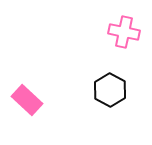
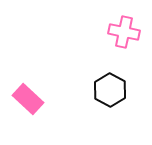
pink rectangle: moved 1 px right, 1 px up
